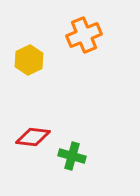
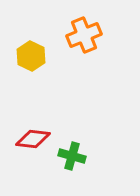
yellow hexagon: moved 2 px right, 4 px up; rotated 8 degrees counterclockwise
red diamond: moved 2 px down
